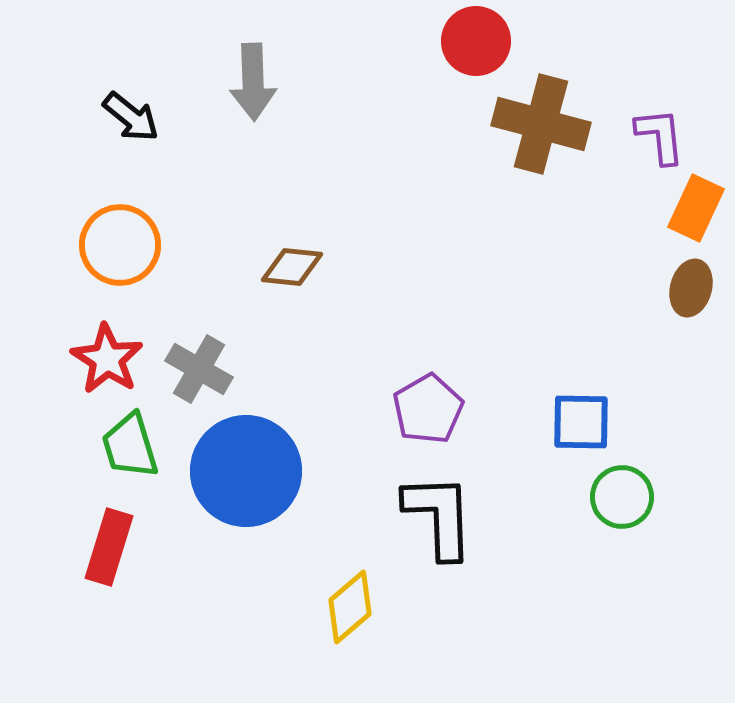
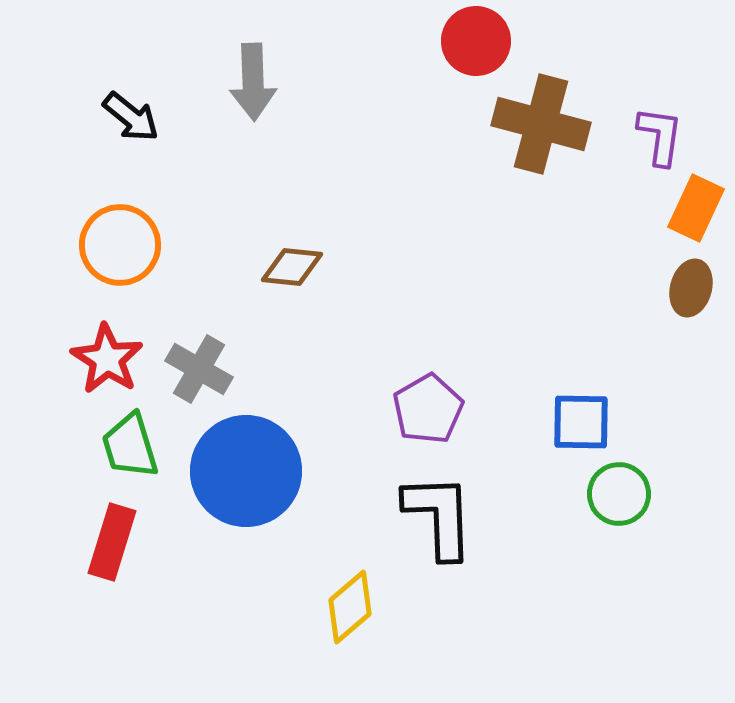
purple L-shape: rotated 14 degrees clockwise
green circle: moved 3 px left, 3 px up
red rectangle: moved 3 px right, 5 px up
